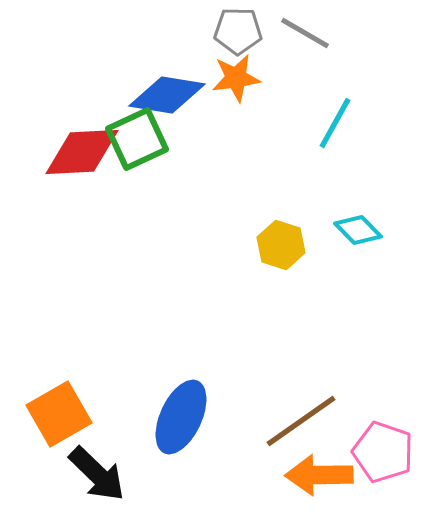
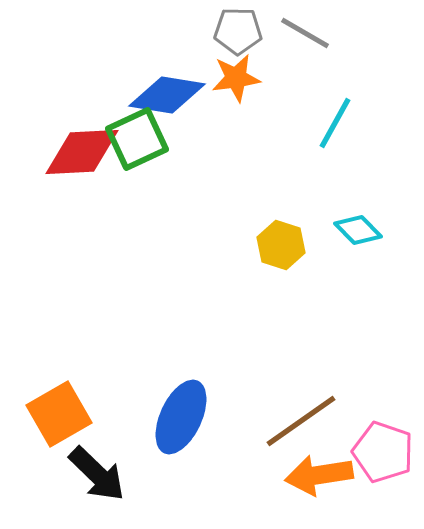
orange arrow: rotated 8 degrees counterclockwise
